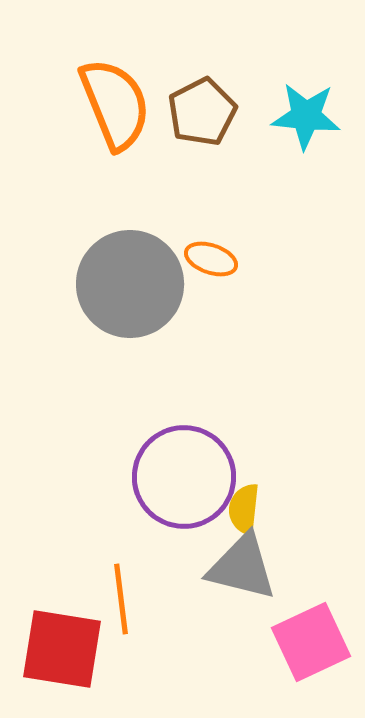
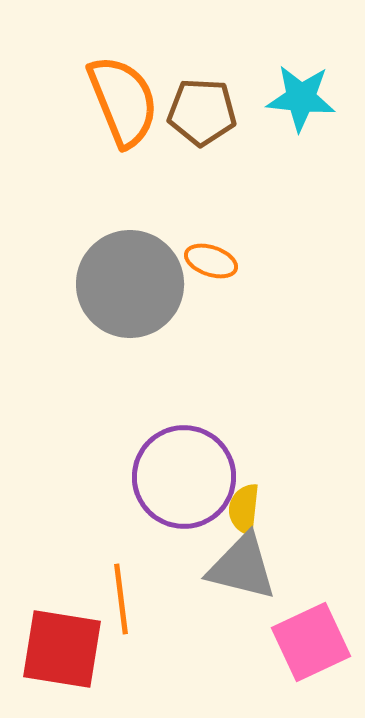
orange semicircle: moved 8 px right, 3 px up
brown pentagon: rotated 30 degrees clockwise
cyan star: moved 5 px left, 18 px up
orange ellipse: moved 2 px down
